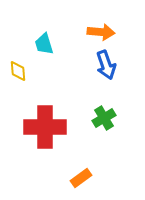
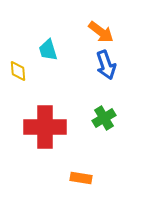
orange arrow: rotated 32 degrees clockwise
cyan trapezoid: moved 4 px right, 6 px down
orange rectangle: rotated 45 degrees clockwise
